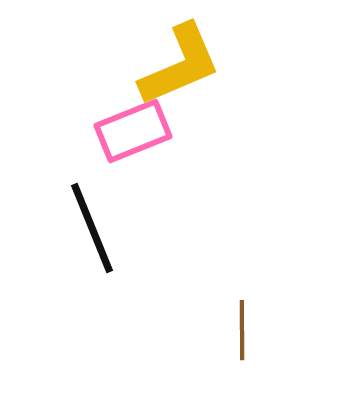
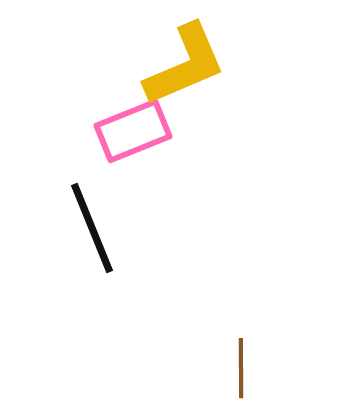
yellow L-shape: moved 5 px right
brown line: moved 1 px left, 38 px down
